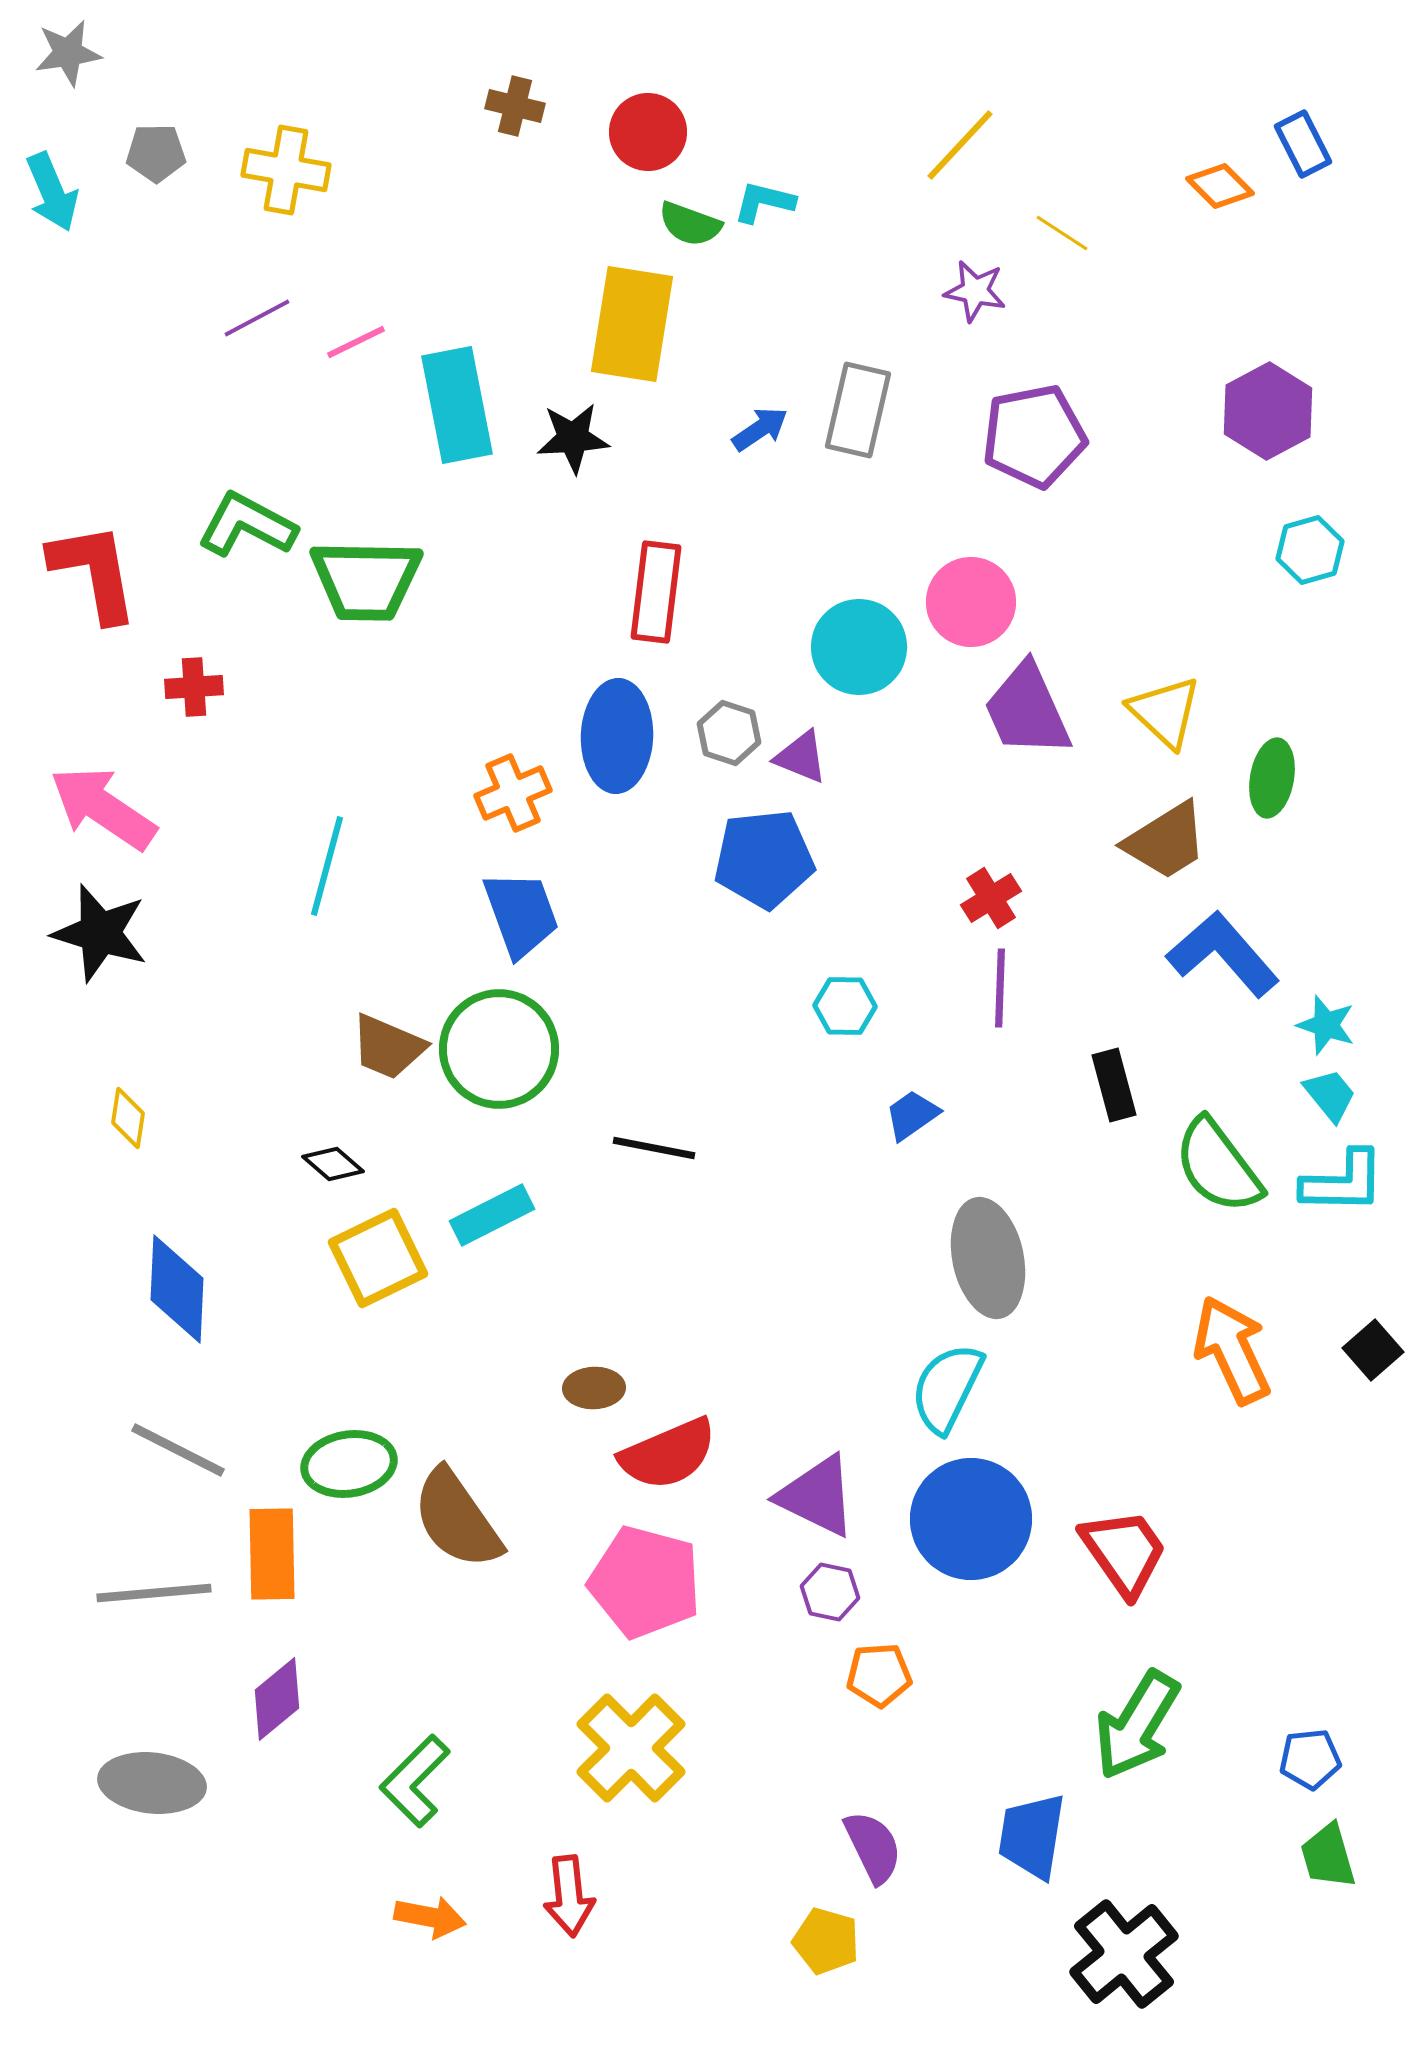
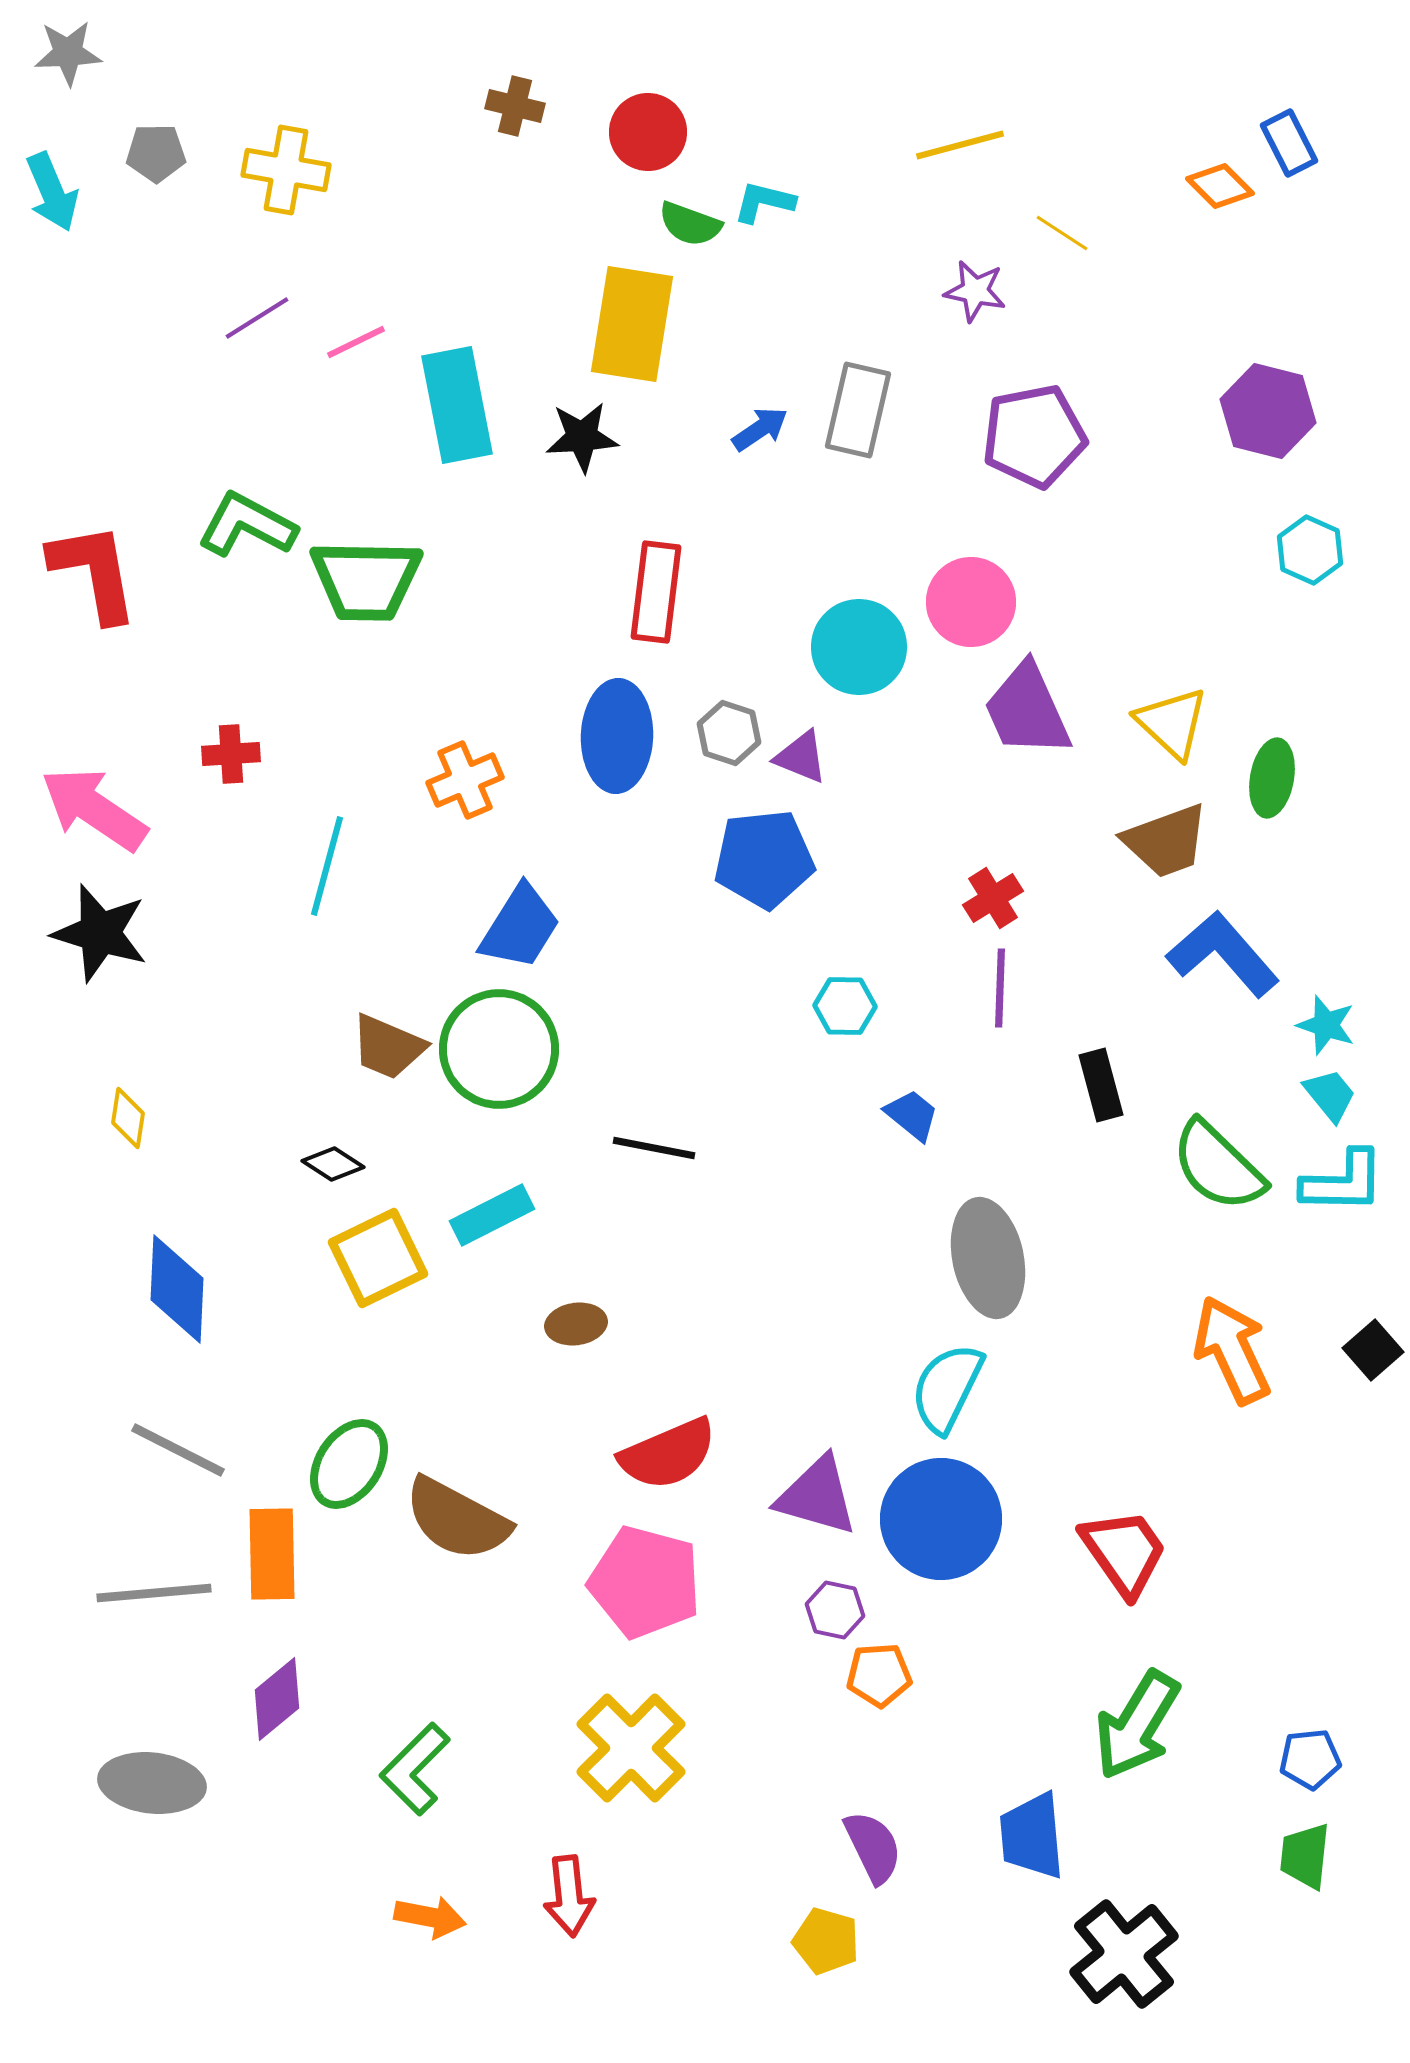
gray star at (68, 53): rotated 6 degrees clockwise
blue rectangle at (1303, 144): moved 14 px left, 1 px up
yellow line at (960, 145): rotated 32 degrees clockwise
purple line at (257, 318): rotated 4 degrees counterclockwise
purple hexagon at (1268, 411): rotated 18 degrees counterclockwise
black star at (573, 438): moved 9 px right, 1 px up
cyan hexagon at (1310, 550): rotated 20 degrees counterclockwise
red cross at (194, 687): moved 37 px right, 67 px down
yellow triangle at (1165, 712): moved 7 px right, 11 px down
orange cross at (513, 793): moved 48 px left, 13 px up
pink arrow at (103, 808): moved 9 px left, 1 px down
brown trapezoid at (1166, 841): rotated 12 degrees clockwise
red cross at (991, 898): moved 2 px right
blue trapezoid at (521, 914): moved 1 px left, 13 px down; rotated 52 degrees clockwise
black rectangle at (1114, 1085): moved 13 px left
blue trapezoid at (912, 1115): rotated 74 degrees clockwise
black diamond at (333, 1164): rotated 8 degrees counterclockwise
green semicircle at (1218, 1166): rotated 9 degrees counterclockwise
brown ellipse at (594, 1388): moved 18 px left, 64 px up; rotated 6 degrees counterclockwise
green ellipse at (349, 1464): rotated 48 degrees counterclockwise
purple triangle at (817, 1496): rotated 10 degrees counterclockwise
brown semicircle at (457, 1519): rotated 27 degrees counterclockwise
blue circle at (971, 1519): moved 30 px left
purple hexagon at (830, 1592): moved 5 px right, 18 px down
green L-shape at (415, 1781): moved 12 px up
blue trapezoid at (1032, 1836): rotated 14 degrees counterclockwise
green trapezoid at (1328, 1856): moved 23 px left; rotated 22 degrees clockwise
